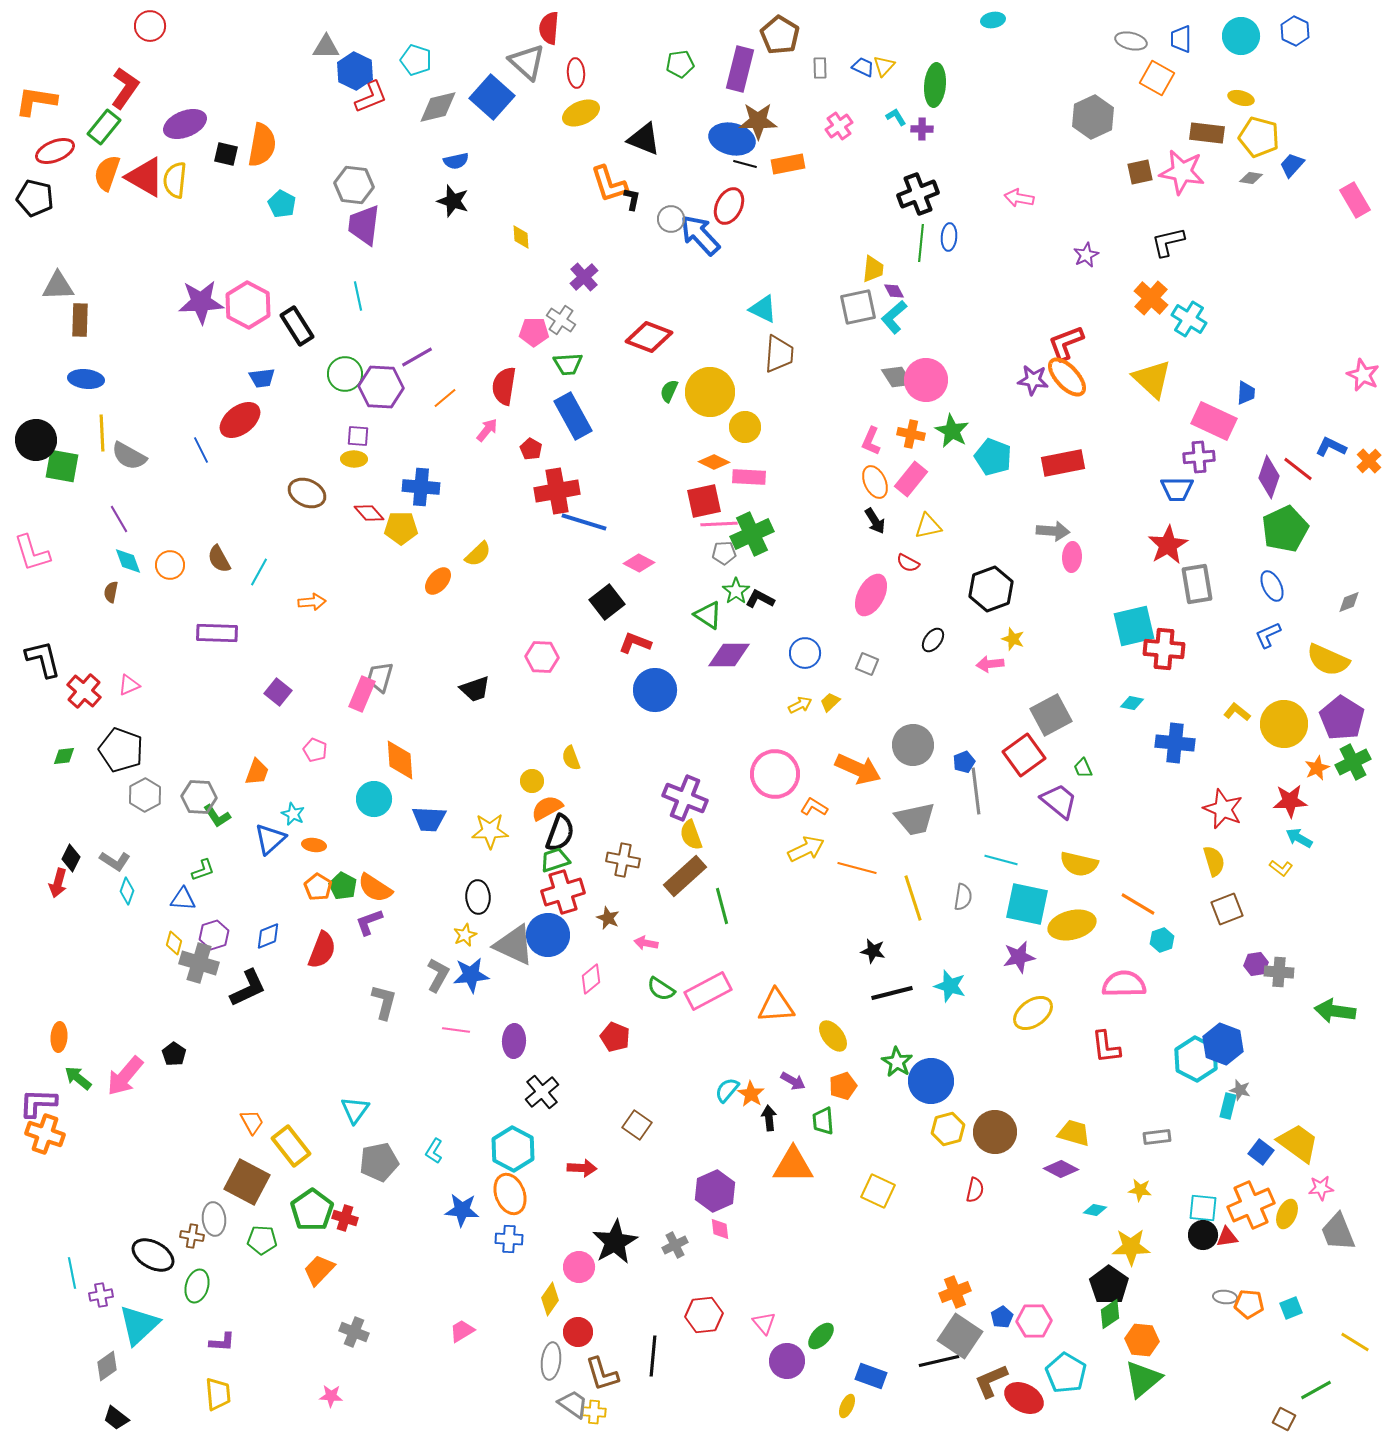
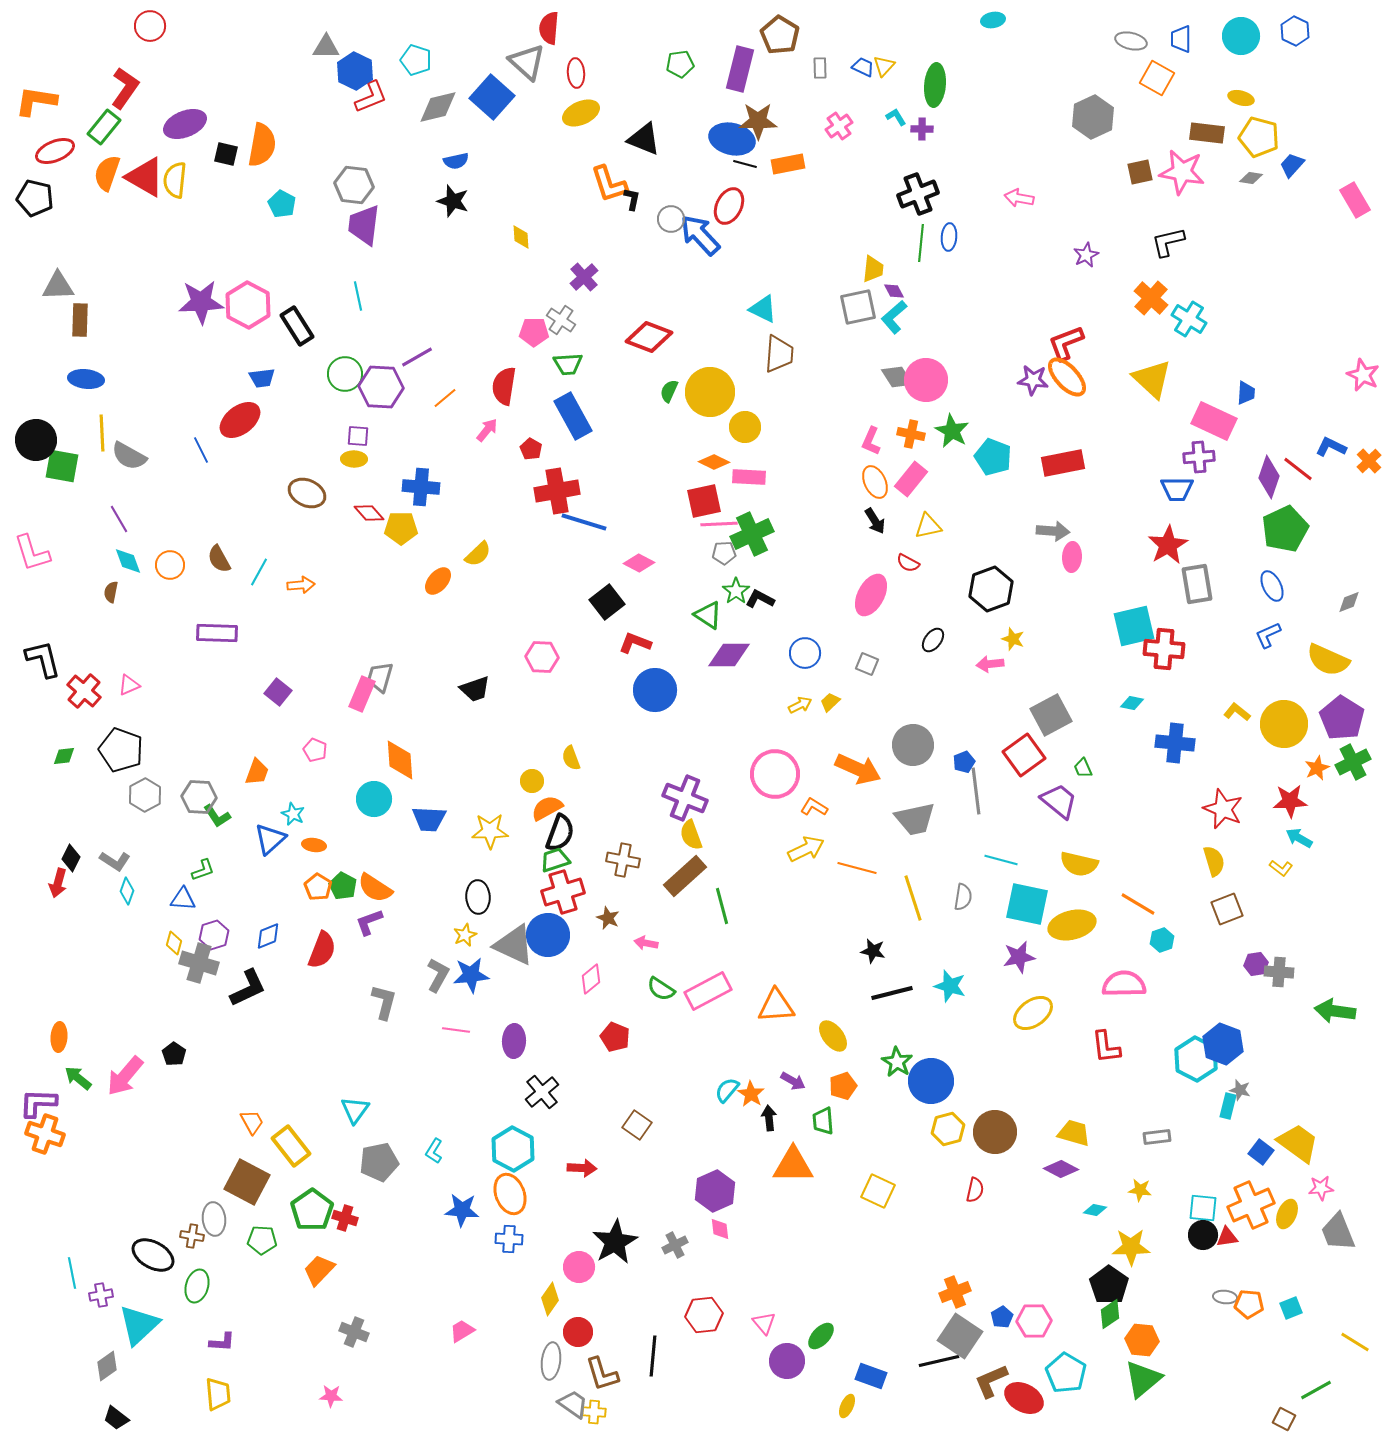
orange arrow at (312, 602): moved 11 px left, 17 px up
